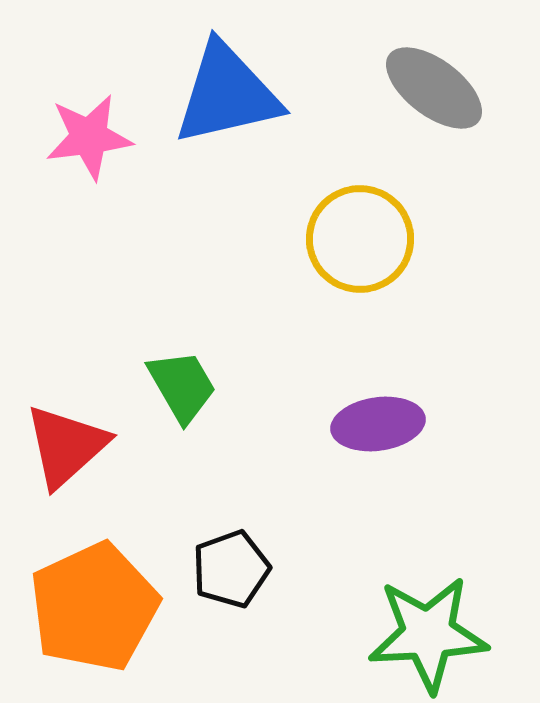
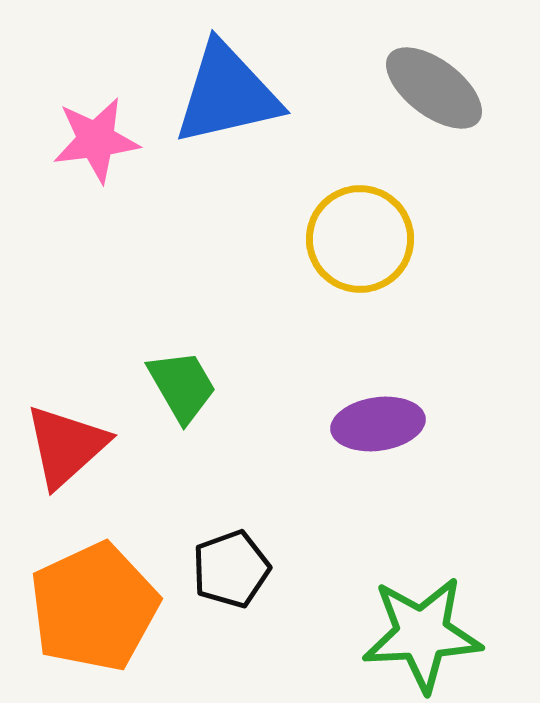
pink star: moved 7 px right, 3 px down
green star: moved 6 px left
